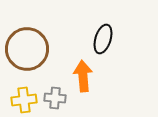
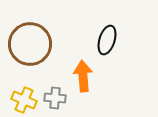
black ellipse: moved 4 px right, 1 px down
brown circle: moved 3 px right, 5 px up
yellow cross: rotated 30 degrees clockwise
